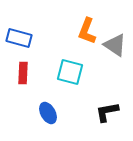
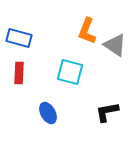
red rectangle: moved 4 px left
